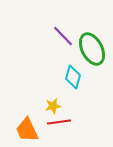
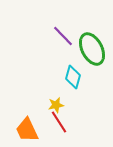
yellow star: moved 3 px right, 1 px up
red line: rotated 65 degrees clockwise
